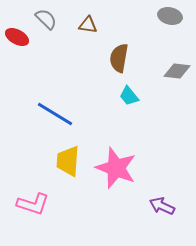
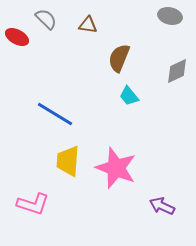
brown semicircle: rotated 12 degrees clockwise
gray diamond: rotated 32 degrees counterclockwise
